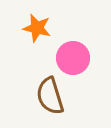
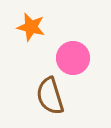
orange star: moved 6 px left, 1 px up
